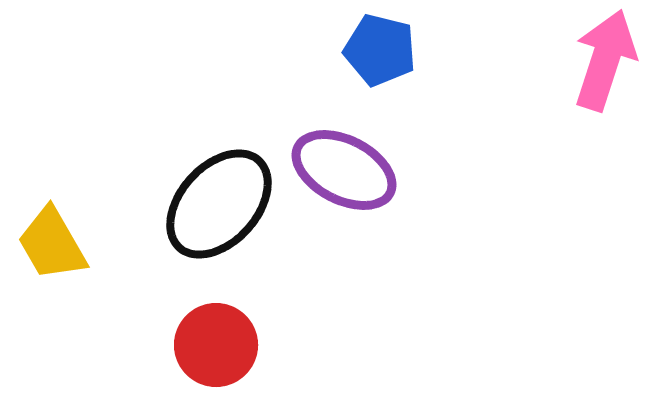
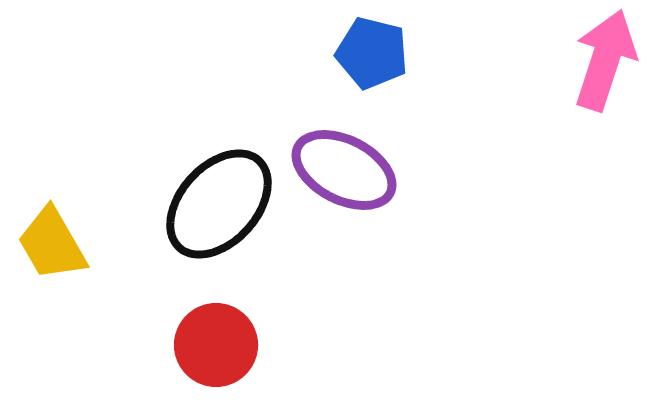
blue pentagon: moved 8 px left, 3 px down
